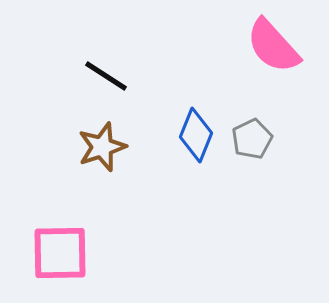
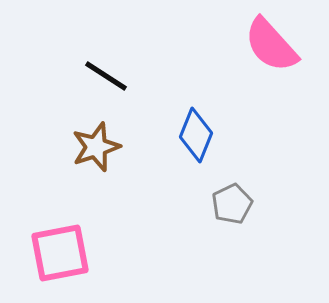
pink semicircle: moved 2 px left, 1 px up
gray pentagon: moved 20 px left, 65 px down
brown star: moved 6 px left
pink square: rotated 10 degrees counterclockwise
